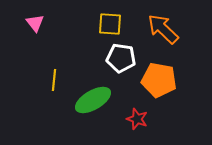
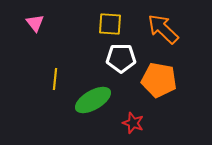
white pentagon: rotated 8 degrees counterclockwise
yellow line: moved 1 px right, 1 px up
red star: moved 4 px left, 4 px down
